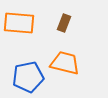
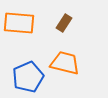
brown rectangle: rotated 12 degrees clockwise
blue pentagon: rotated 12 degrees counterclockwise
